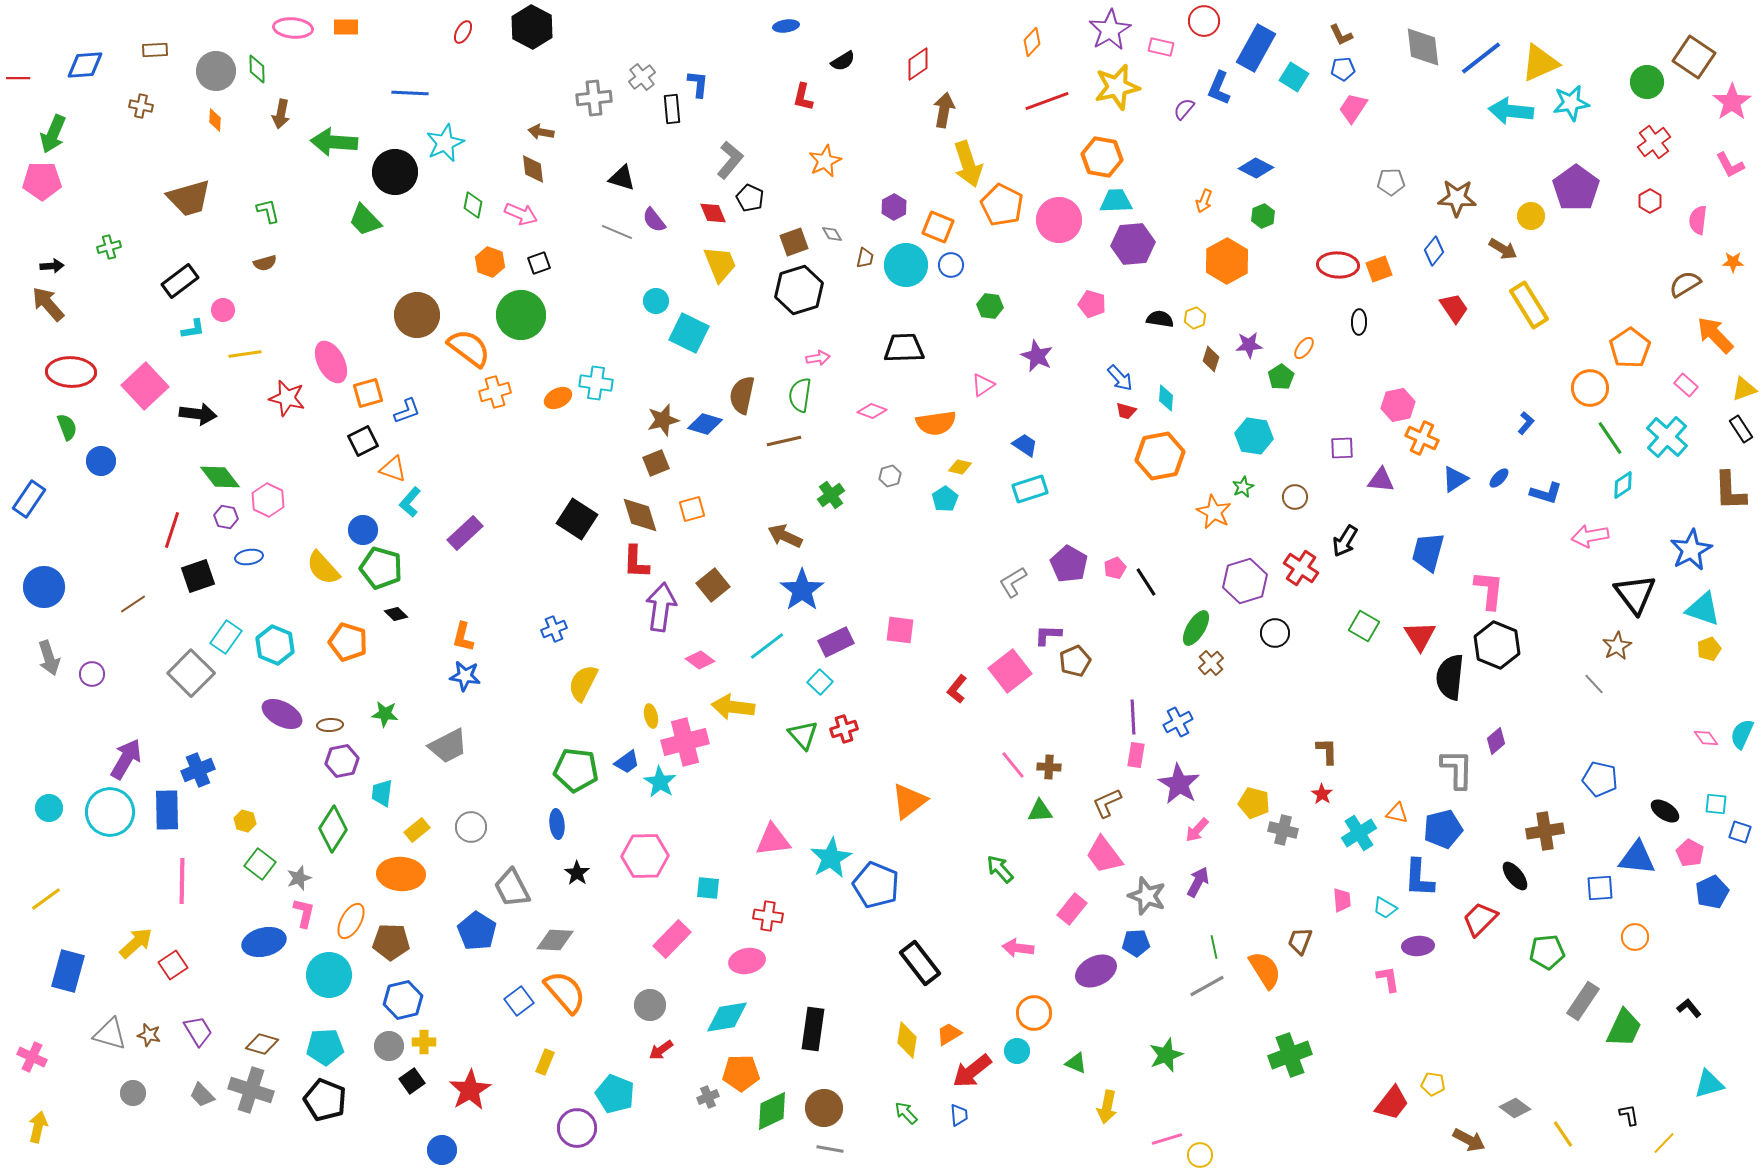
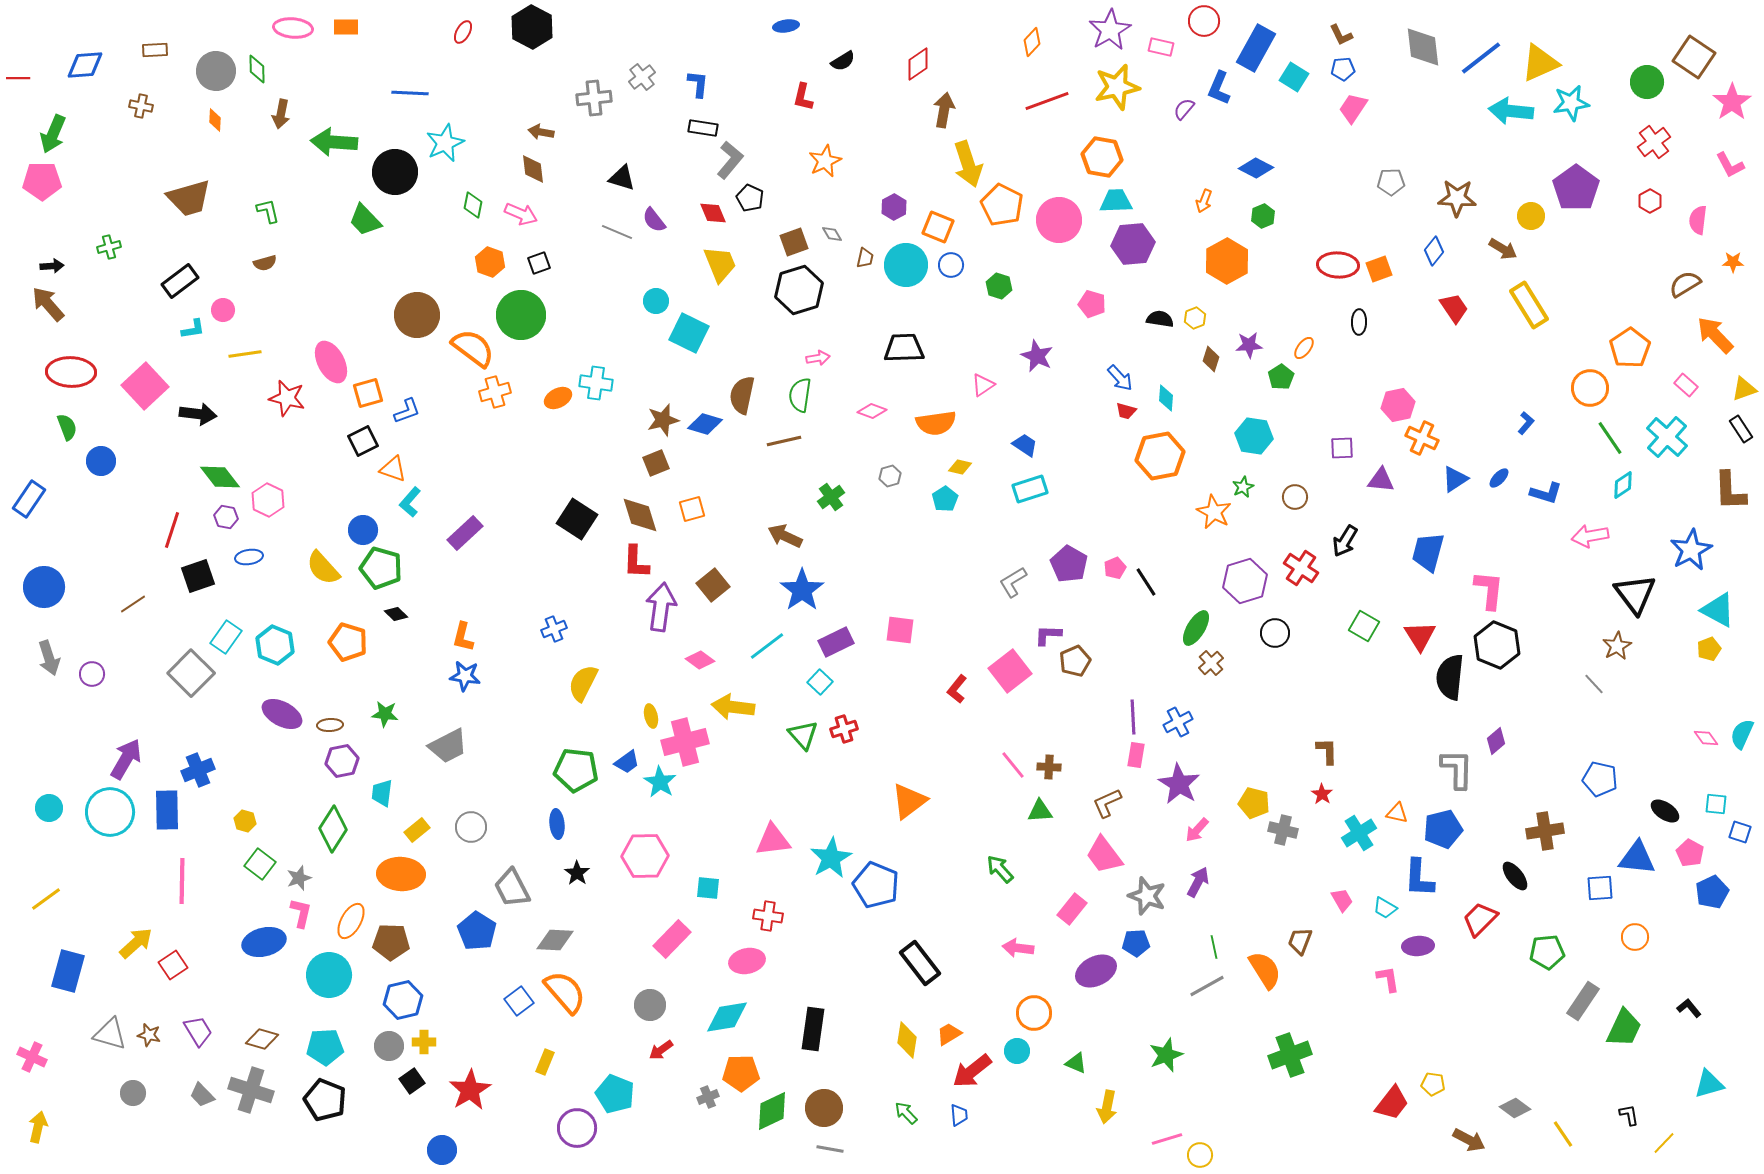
black rectangle at (672, 109): moved 31 px right, 19 px down; rotated 76 degrees counterclockwise
green hexagon at (990, 306): moved 9 px right, 20 px up; rotated 10 degrees clockwise
orange semicircle at (469, 348): moved 4 px right
green cross at (831, 495): moved 2 px down
cyan triangle at (1703, 609): moved 15 px right, 1 px down; rotated 9 degrees clockwise
pink trapezoid at (1342, 900): rotated 25 degrees counterclockwise
pink L-shape at (304, 913): moved 3 px left
brown diamond at (262, 1044): moved 5 px up
